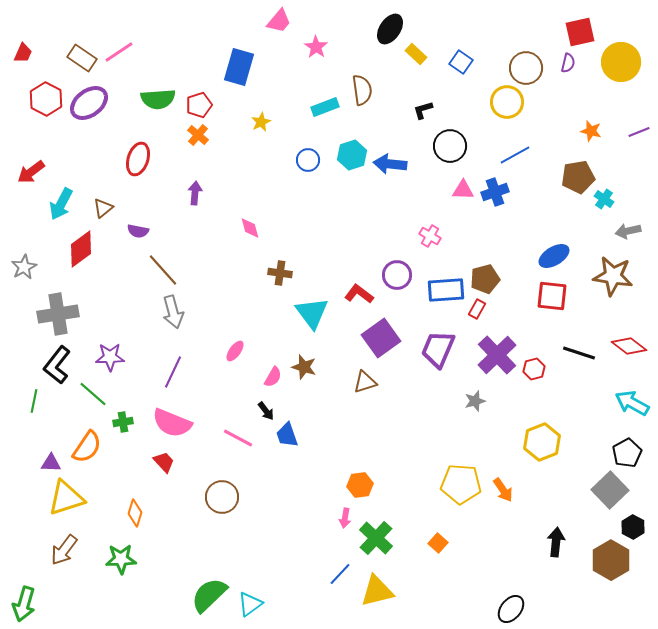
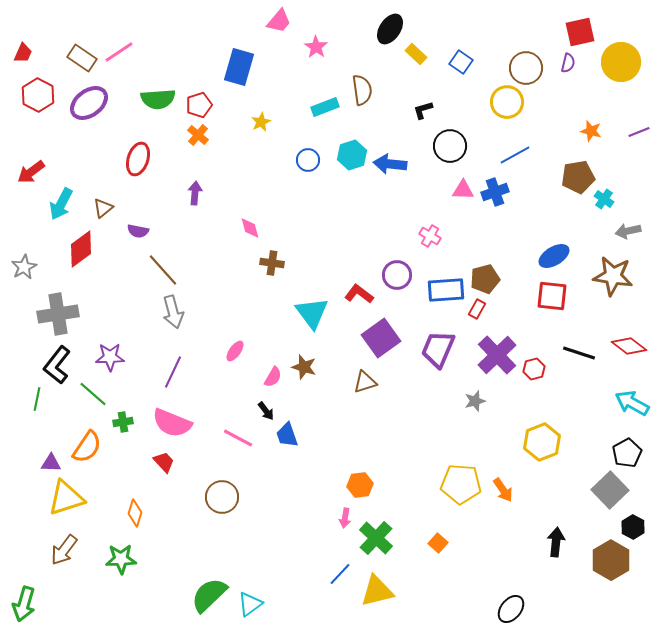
red hexagon at (46, 99): moved 8 px left, 4 px up
brown cross at (280, 273): moved 8 px left, 10 px up
green line at (34, 401): moved 3 px right, 2 px up
